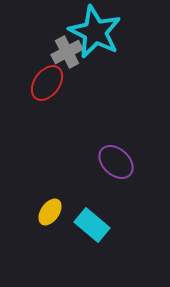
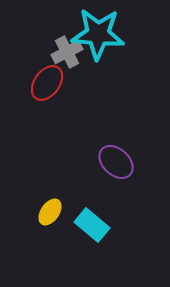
cyan star: moved 3 px right, 2 px down; rotated 22 degrees counterclockwise
